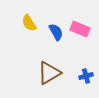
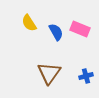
brown triangle: rotated 25 degrees counterclockwise
